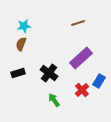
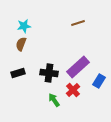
purple rectangle: moved 3 px left, 9 px down
black cross: rotated 30 degrees counterclockwise
red cross: moved 9 px left
